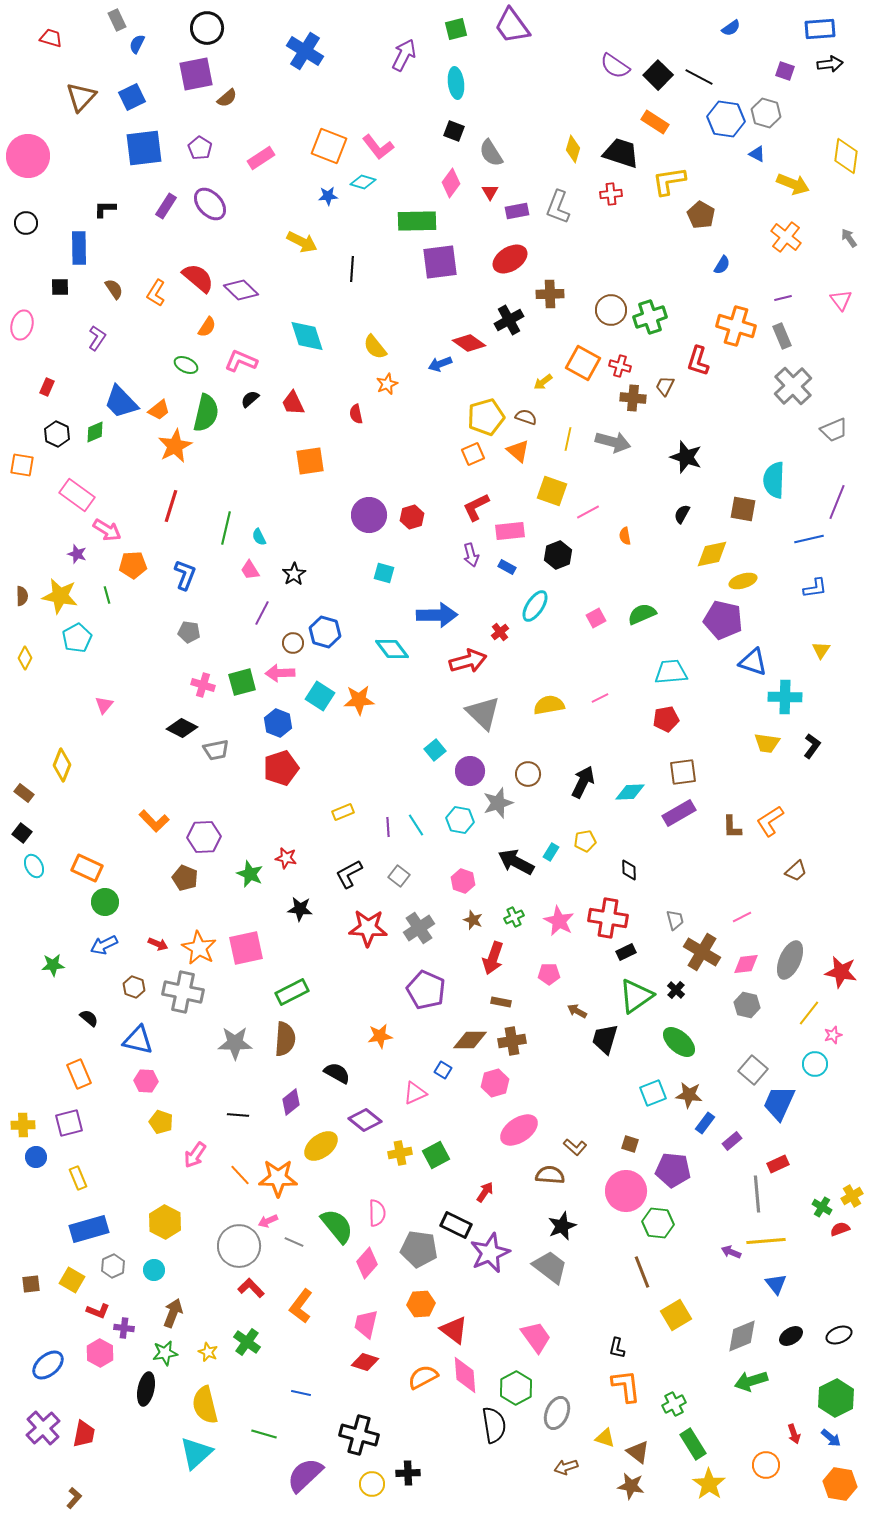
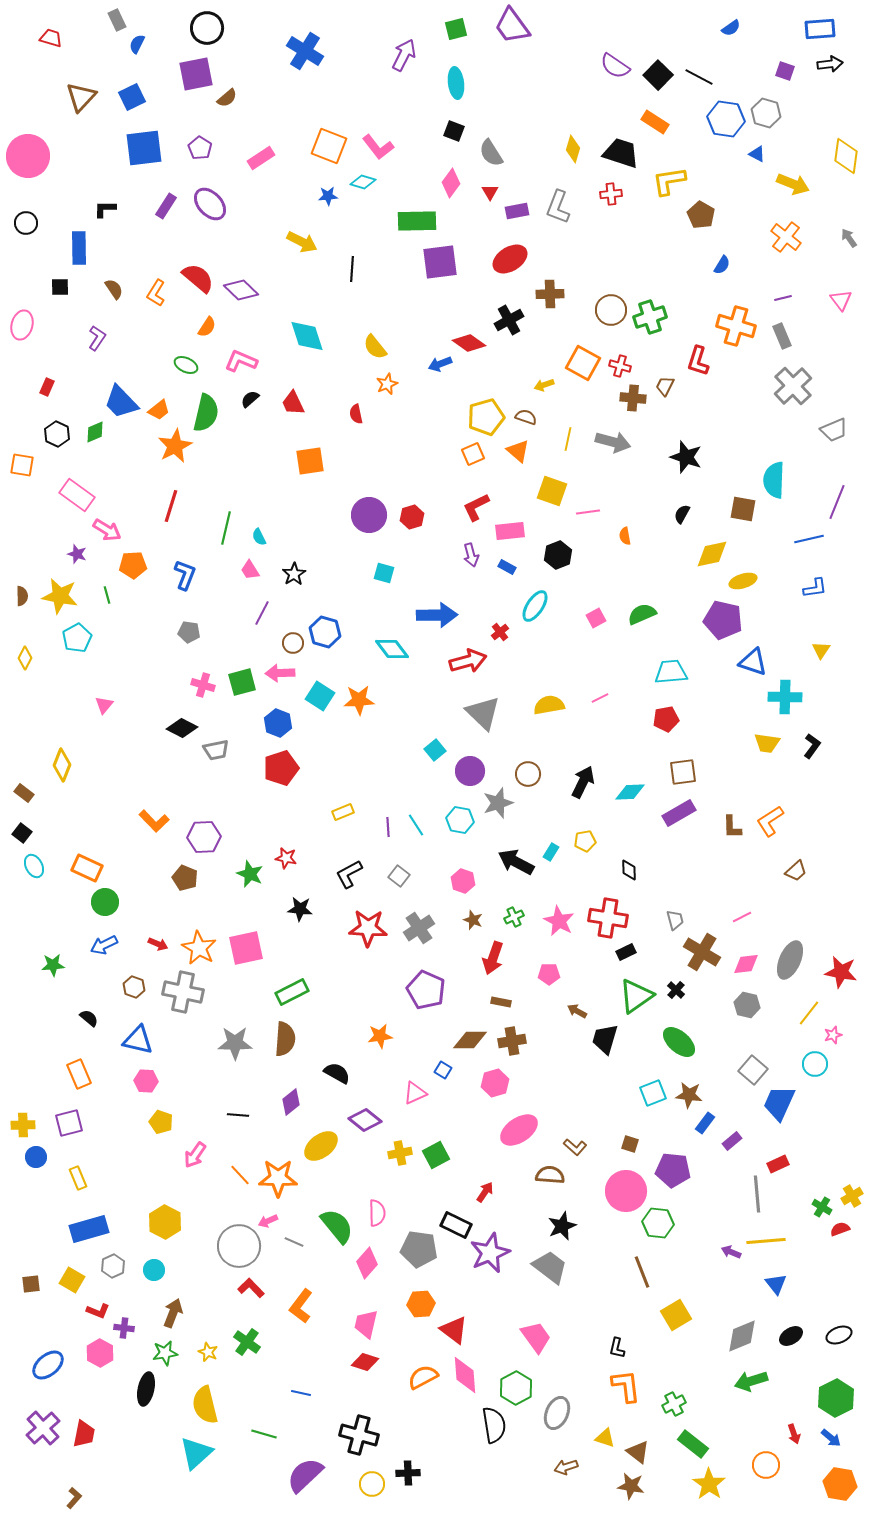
yellow arrow at (543, 382): moved 1 px right, 3 px down; rotated 18 degrees clockwise
pink line at (588, 512): rotated 20 degrees clockwise
green rectangle at (693, 1444): rotated 20 degrees counterclockwise
